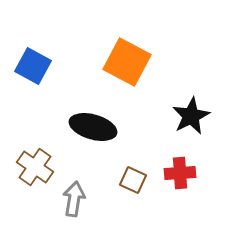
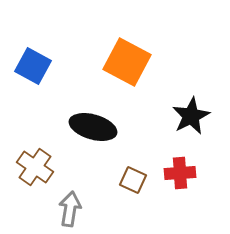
gray arrow: moved 4 px left, 10 px down
